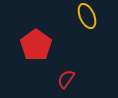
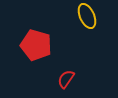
red pentagon: rotated 20 degrees counterclockwise
